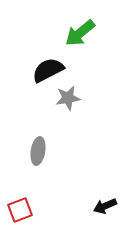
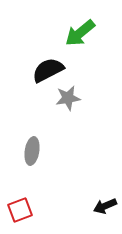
gray ellipse: moved 6 px left
